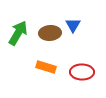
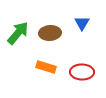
blue triangle: moved 9 px right, 2 px up
green arrow: rotated 10 degrees clockwise
